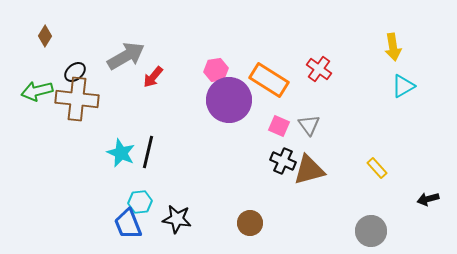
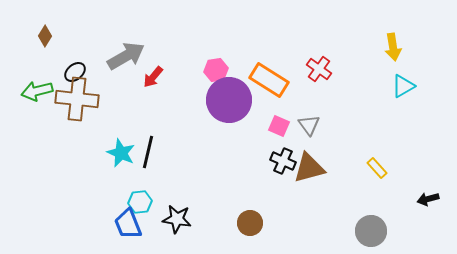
brown triangle: moved 2 px up
